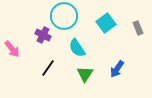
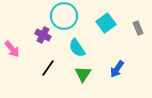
green triangle: moved 2 px left
